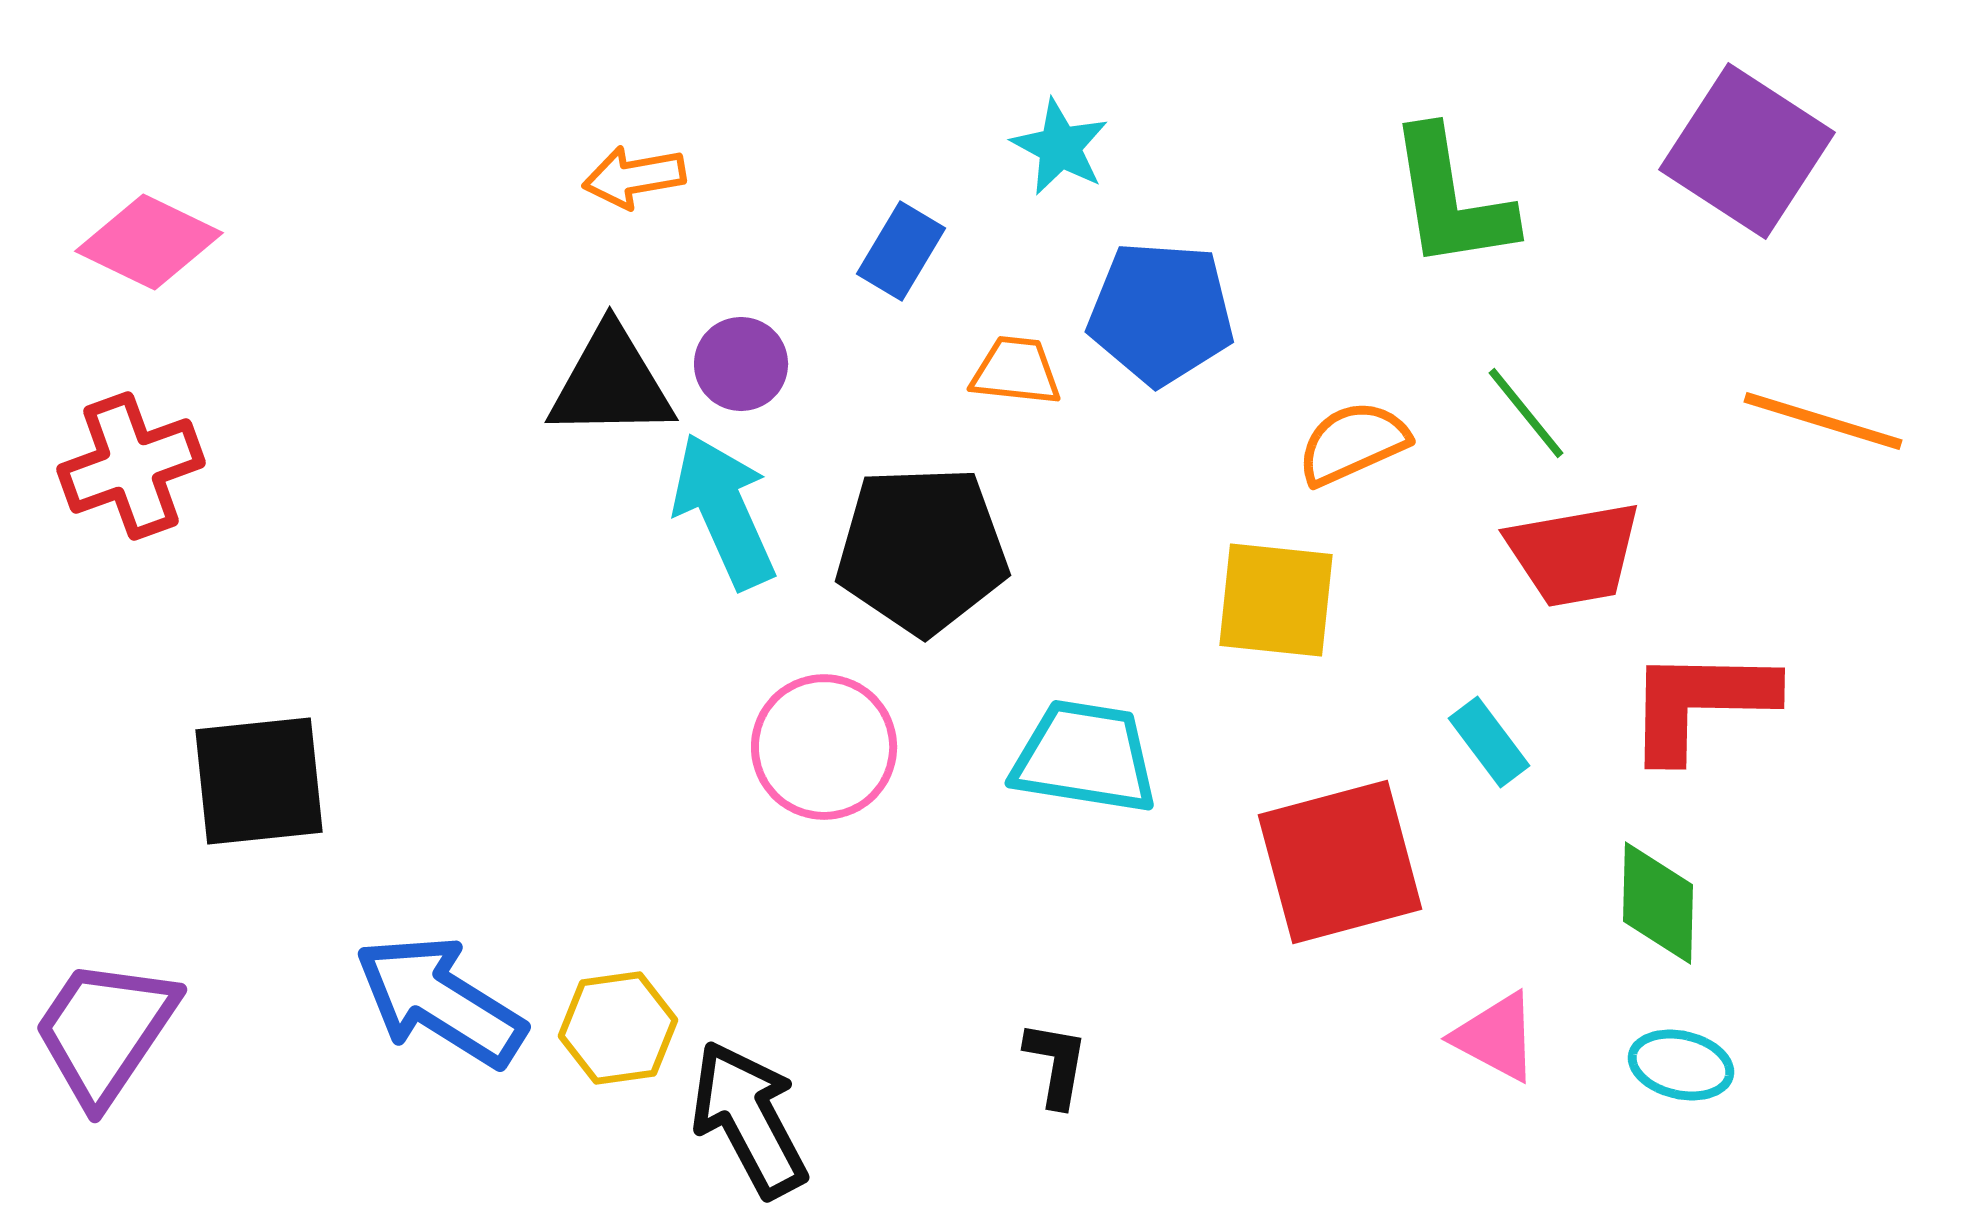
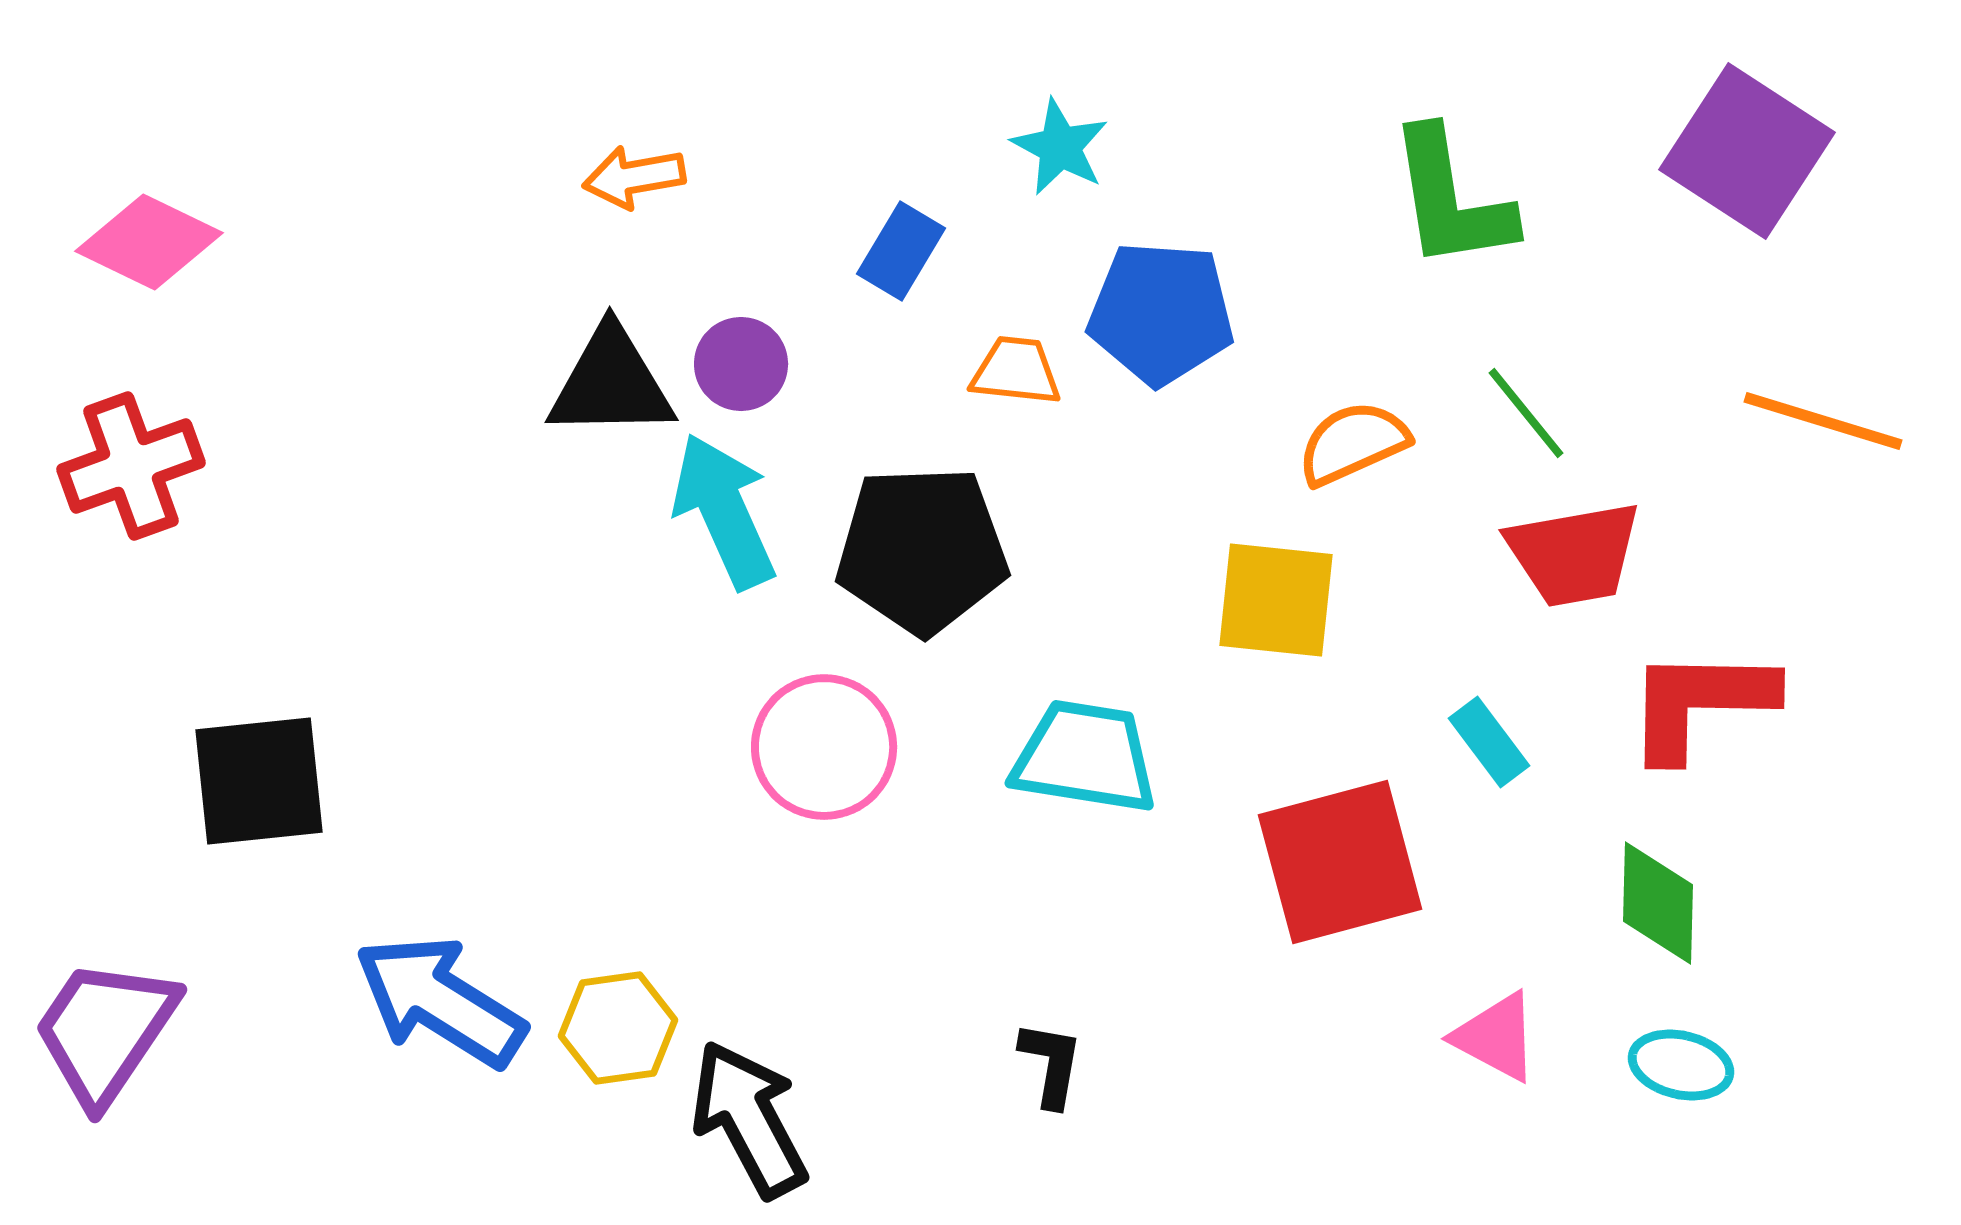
black L-shape: moved 5 px left
